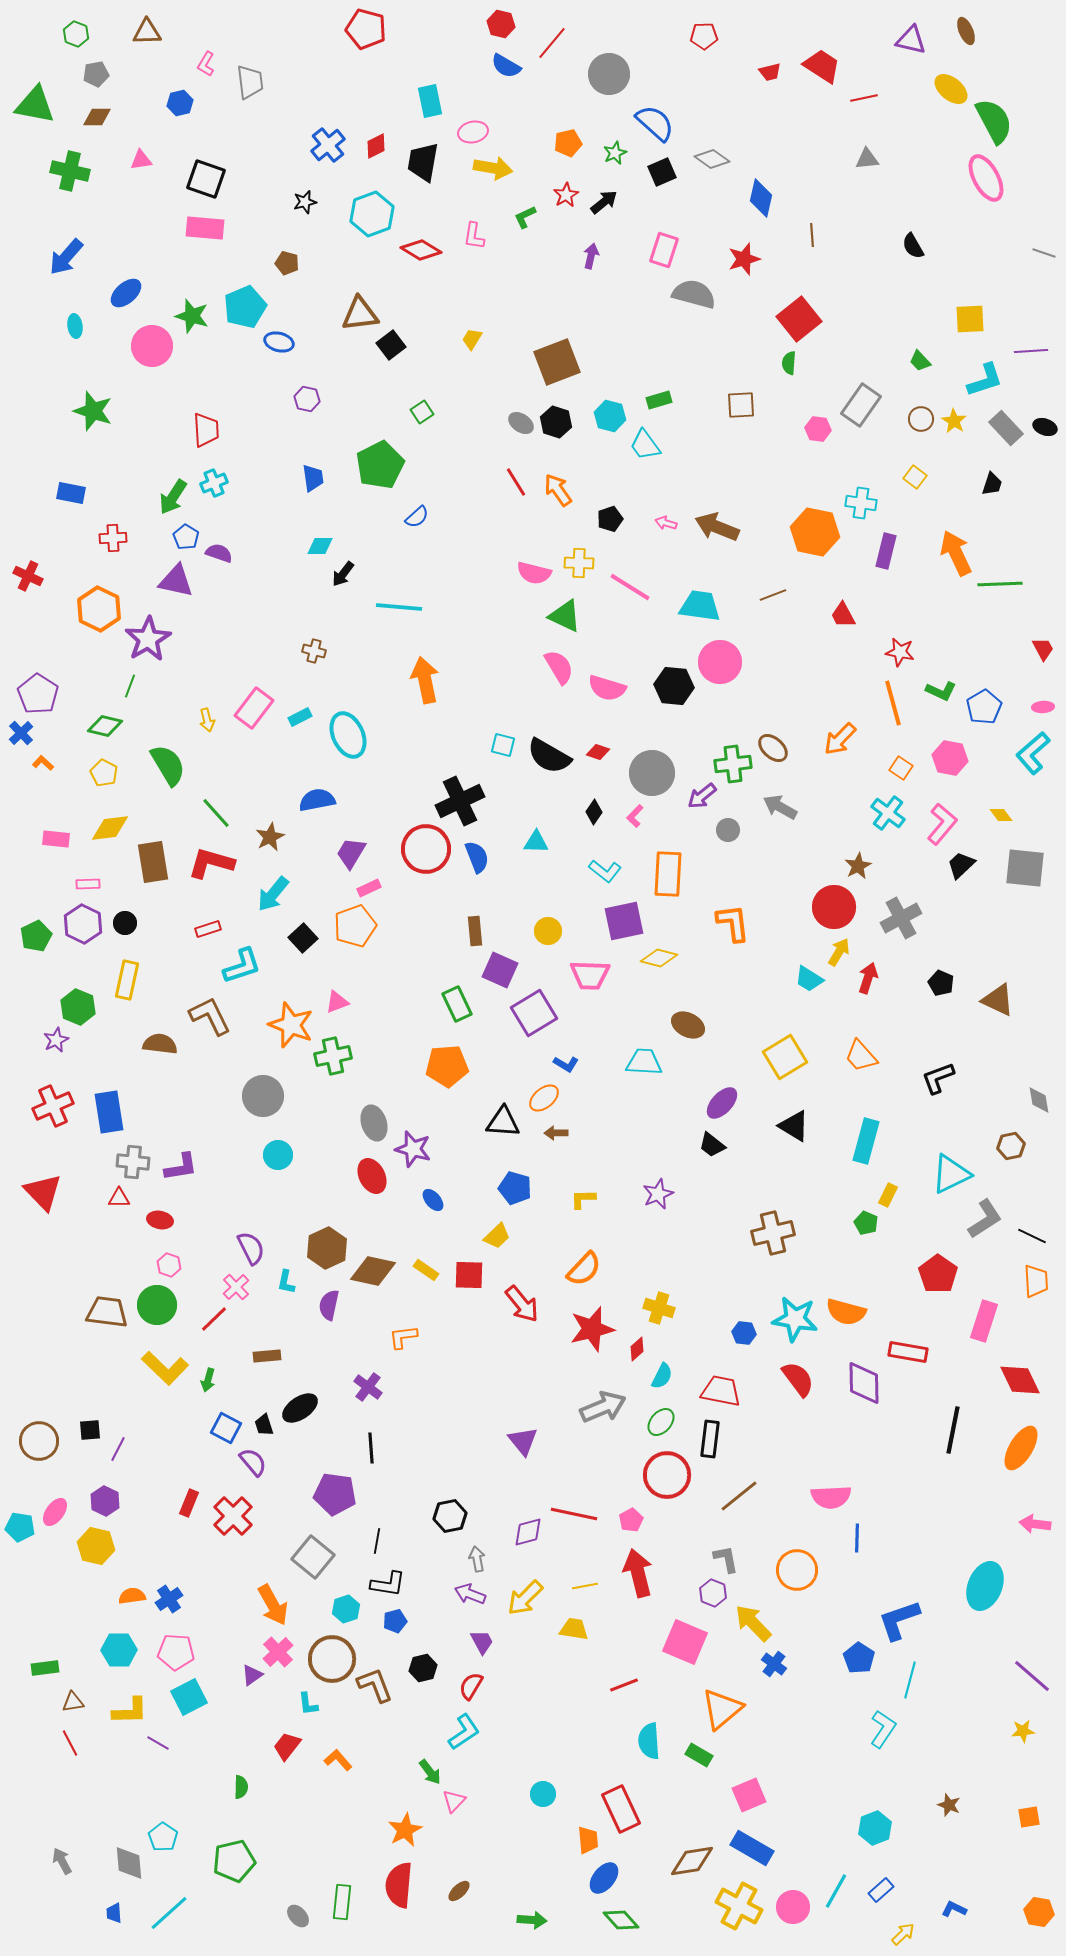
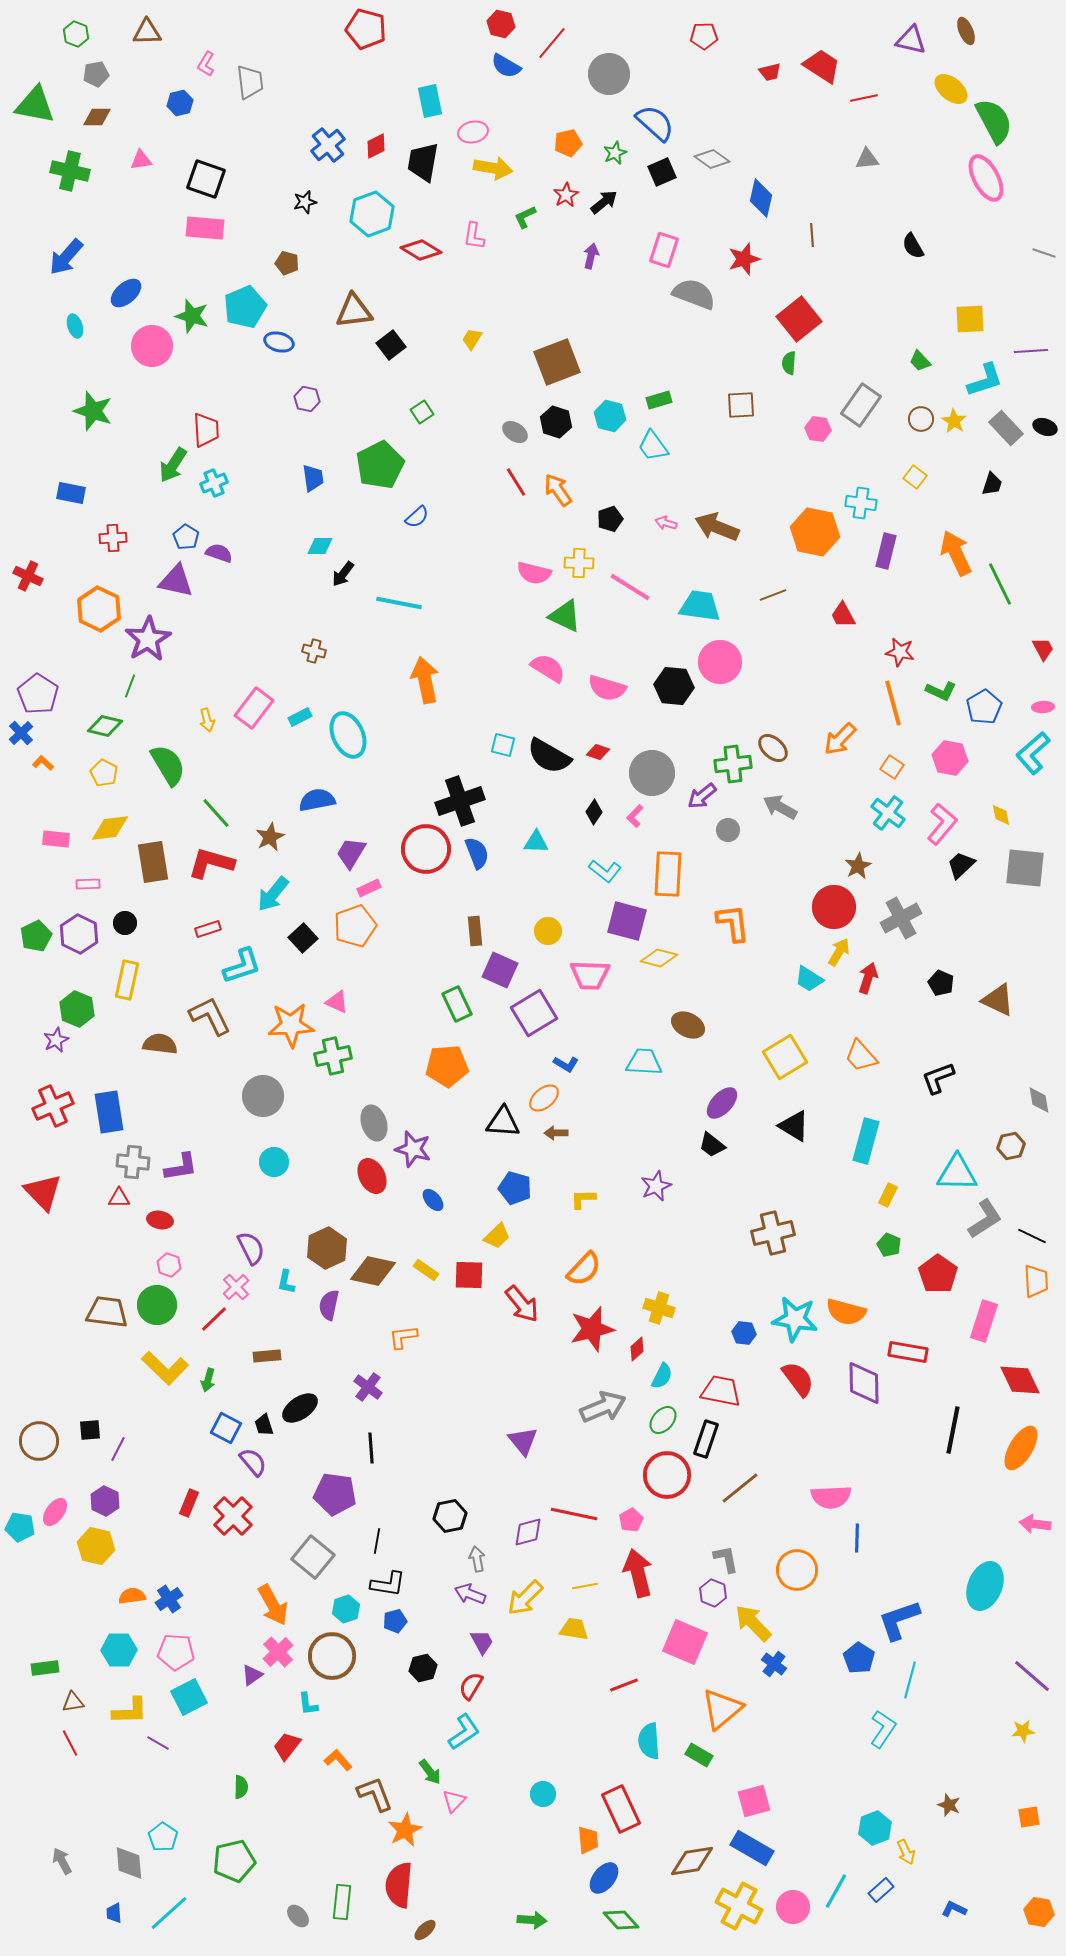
gray semicircle at (694, 294): rotated 6 degrees clockwise
brown triangle at (360, 314): moved 6 px left, 3 px up
cyan ellipse at (75, 326): rotated 10 degrees counterclockwise
gray ellipse at (521, 423): moved 6 px left, 9 px down
cyan trapezoid at (645, 445): moved 8 px right, 1 px down
green arrow at (173, 497): moved 32 px up
green line at (1000, 584): rotated 66 degrees clockwise
cyan line at (399, 607): moved 4 px up; rotated 6 degrees clockwise
pink semicircle at (559, 667): moved 11 px left, 1 px down; rotated 27 degrees counterclockwise
orange square at (901, 768): moved 9 px left, 1 px up
black cross at (460, 801): rotated 6 degrees clockwise
yellow diamond at (1001, 815): rotated 25 degrees clockwise
blue semicircle at (477, 857): moved 4 px up
purple square at (624, 921): moved 3 px right; rotated 27 degrees clockwise
purple hexagon at (83, 924): moved 4 px left, 10 px down
pink triangle at (337, 1002): rotated 45 degrees clockwise
green hexagon at (78, 1007): moved 1 px left, 2 px down
orange star at (291, 1025): rotated 24 degrees counterclockwise
cyan circle at (278, 1155): moved 4 px left, 7 px down
cyan triangle at (951, 1174): moved 6 px right, 1 px up; rotated 27 degrees clockwise
purple star at (658, 1194): moved 2 px left, 8 px up
green pentagon at (866, 1223): moved 23 px right, 22 px down
green ellipse at (661, 1422): moved 2 px right, 2 px up
black rectangle at (710, 1439): moved 4 px left; rotated 12 degrees clockwise
brown line at (739, 1496): moved 1 px right, 8 px up
brown circle at (332, 1659): moved 3 px up
brown L-shape at (375, 1685): moved 109 px down
pink square at (749, 1795): moved 5 px right, 6 px down; rotated 8 degrees clockwise
brown ellipse at (459, 1891): moved 34 px left, 39 px down
yellow arrow at (903, 1934): moved 3 px right, 82 px up; rotated 110 degrees clockwise
